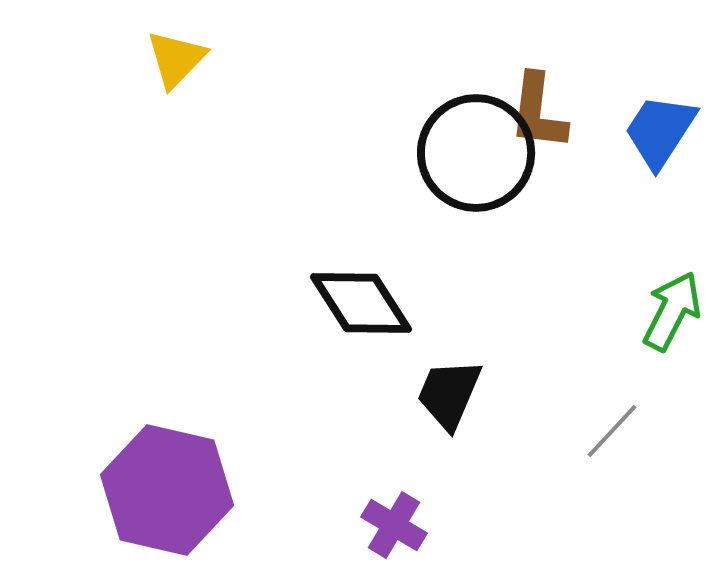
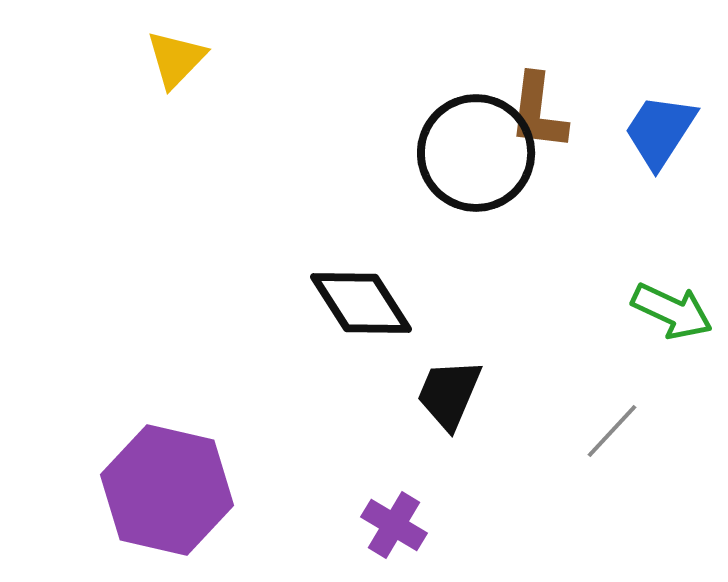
green arrow: rotated 88 degrees clockwise
